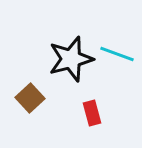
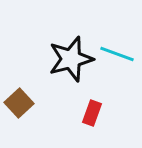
brown square: moved 11 px left, 5 px down
red rectangle: rotated 35 degrees clockwise
